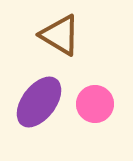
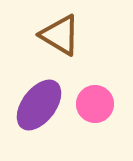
purple ellipse: moved 3 px down
